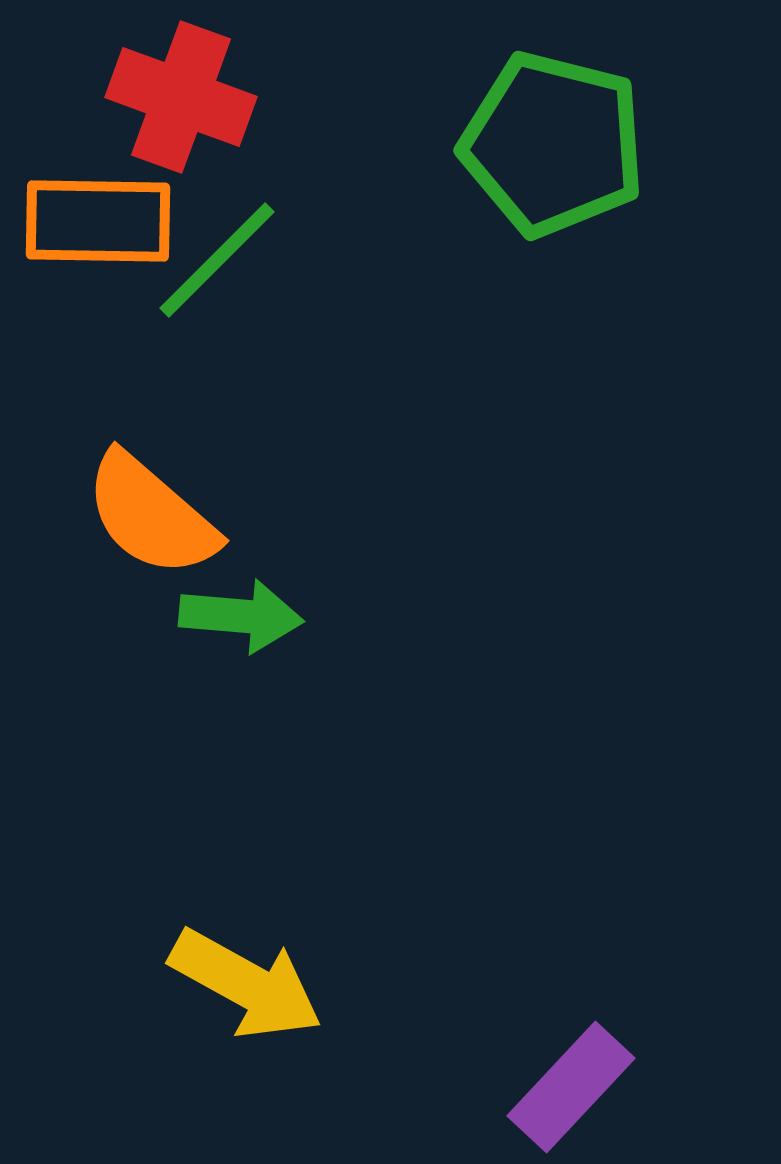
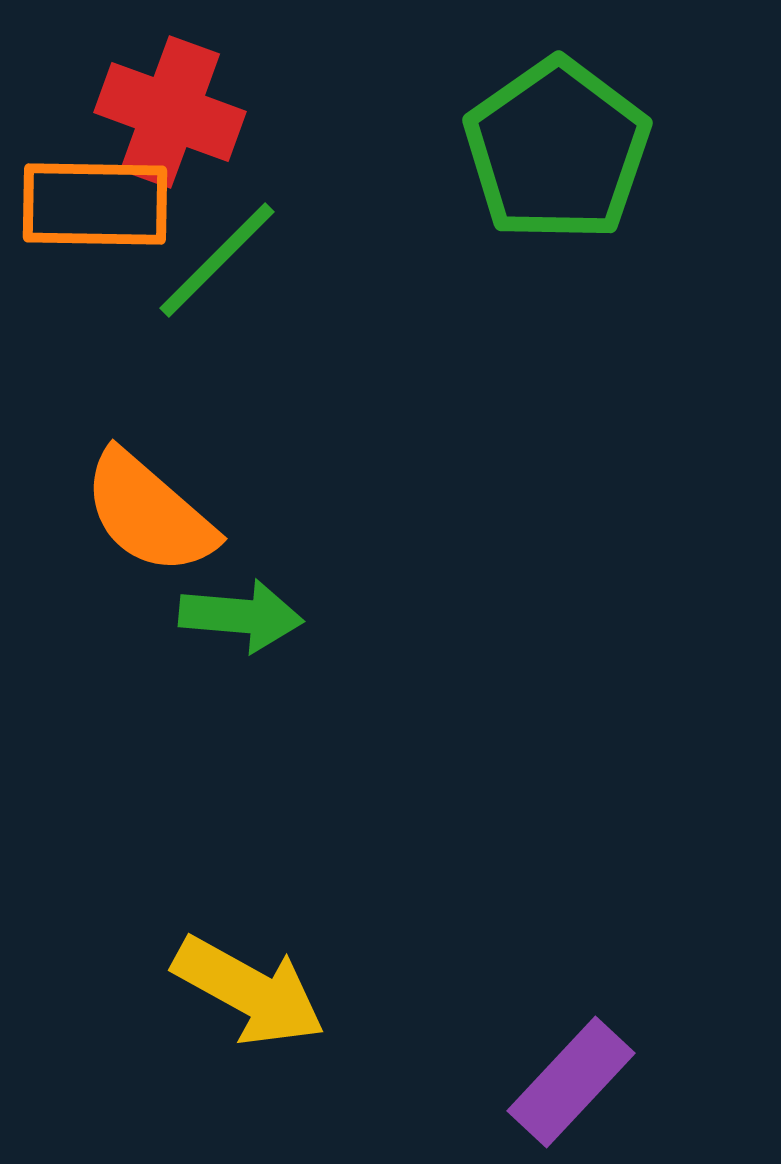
red cross: moved 11 px left, 15 px down
green pentagon: moved 4 px right, 6 px down; rotated 23 degrees clockwise
orange rectangle: moved 3 px left, 17 px up
orange semicircle: moved 2 px left, 2 px up
yellow arrow: moved 3 px right, 7 px down
purple rectangle: moved 5 px up
